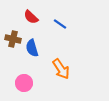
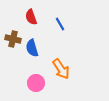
red semicircle: rotated 28 degrees clockwise
blue line: rotated 24 degrees clockwise
pink circle: moved 12 px right
